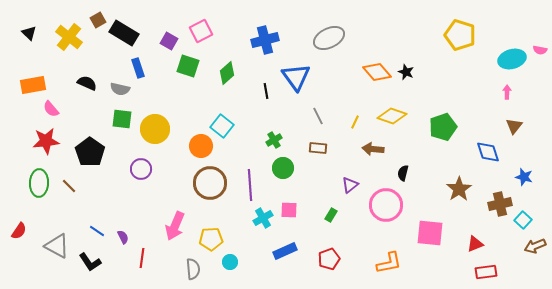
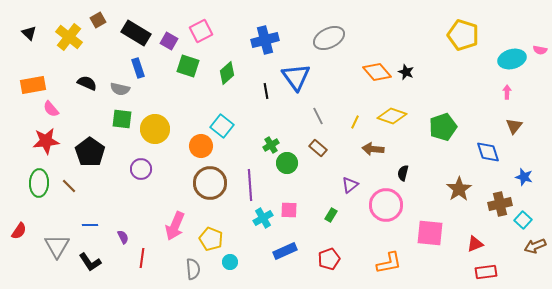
black rectangle at (124, 33): moved 12 px right
yellow pentagon at (460, 35): moved 3 px right
green cross at (274, 140): moved 3 px left, 5 px down
brown rectangle at (318, 148): rotated 36 degrees clockwise
green circle at (283, 168): moved 4 px right, 5 px up
blue line at (97, 231): moved 7 px left, 6 px up; rotated 35 degrees counterclockwise
yellow pentagon at (211, 239): rotated 25 degrees clockwise
gray triangle at (57, 246): rotated 32 degrees clockwise
